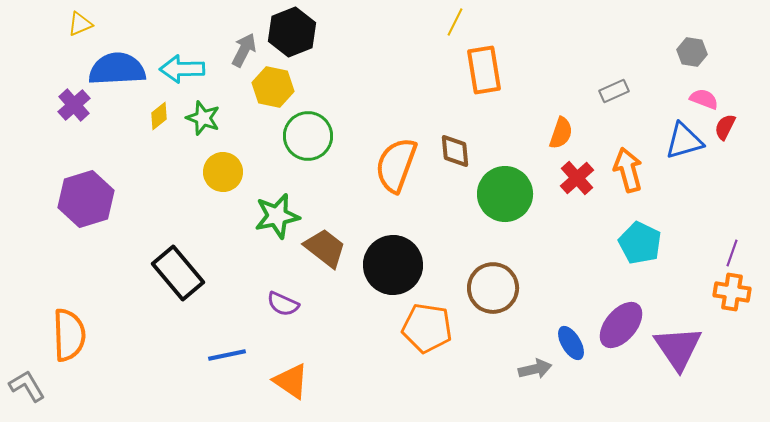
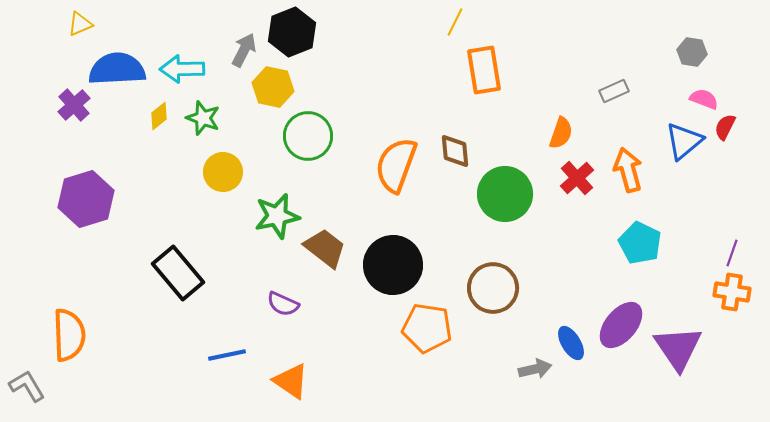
blue triangle at (684, 141): rotated 24 degrees counterclockwise
